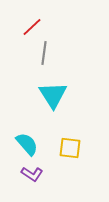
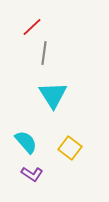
cyan semicircle: moved 1 px left, 2 px up
yellow square: rotated 30 degrees clockwise
